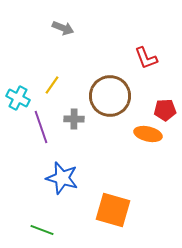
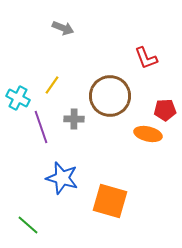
orange square: moved 3 px left, 9 px up
green line: moved 14 px left, 5 px up; rotated 20 degrees clockwise
